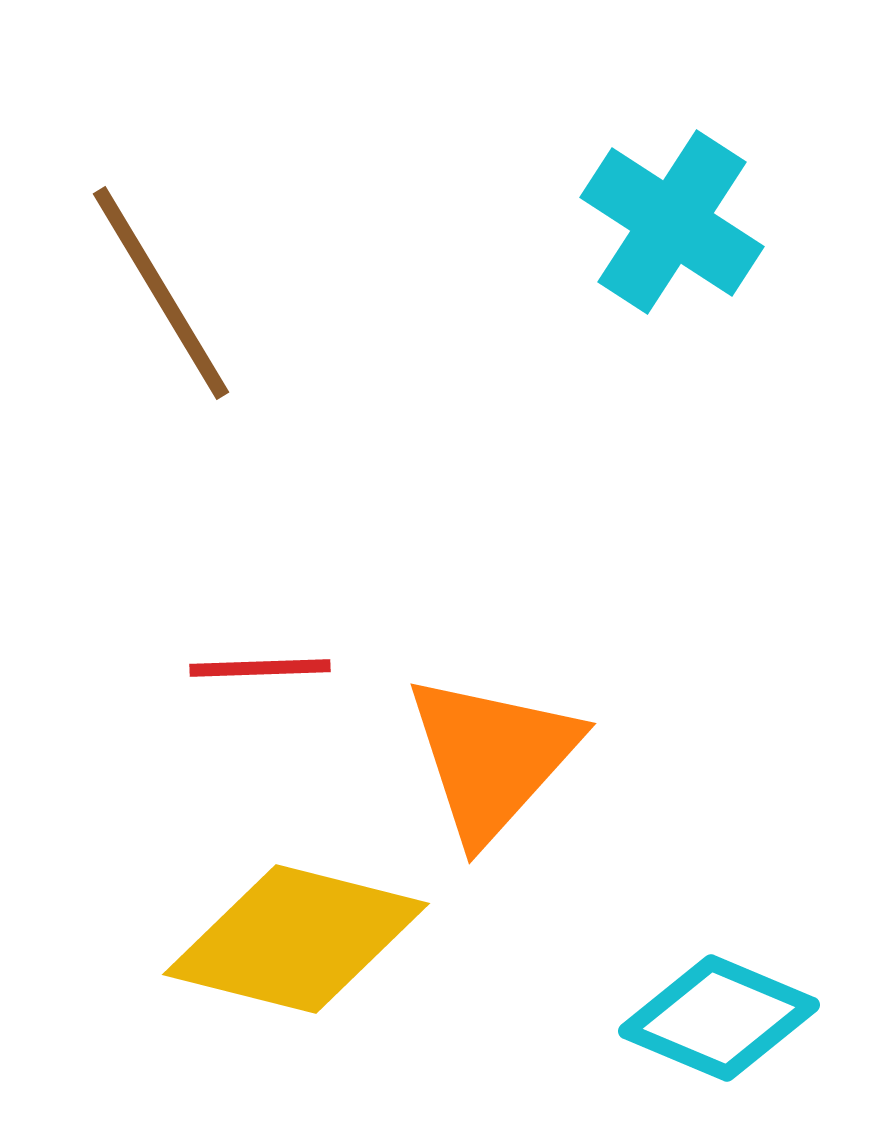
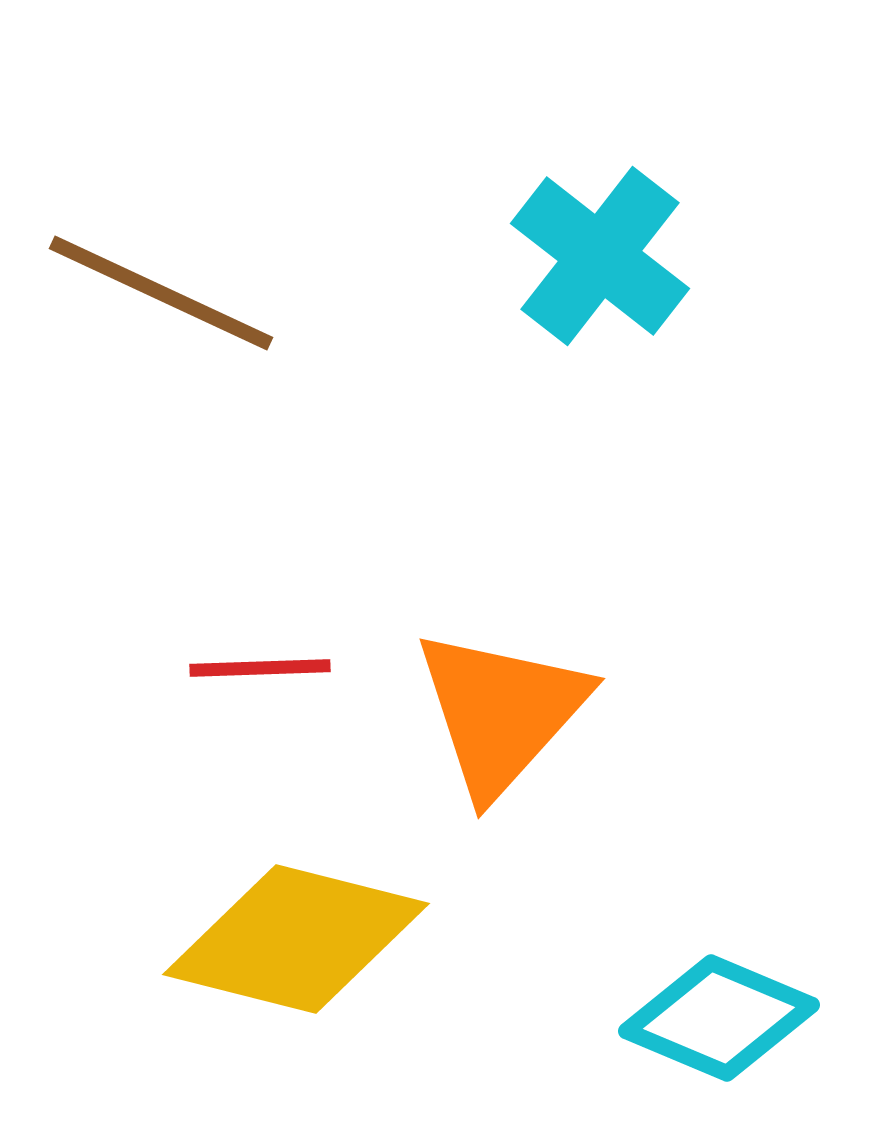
cyan cross: moved 72 px left, 34 px down; rotated 5 degrees clockwise
brown line: rotated 34 degrees counterclockwise
orange triangle: moved 9 px right, 45 px up
